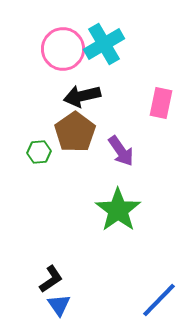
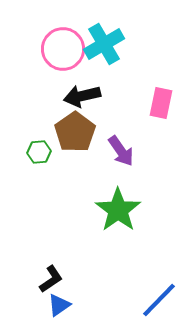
blue triangle: rotated 30 degrees clockwise
